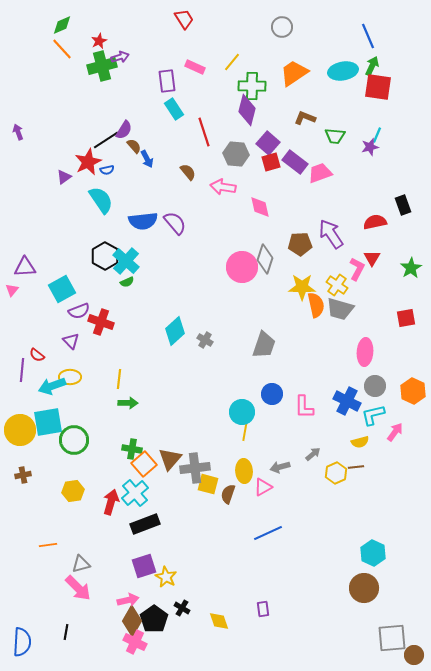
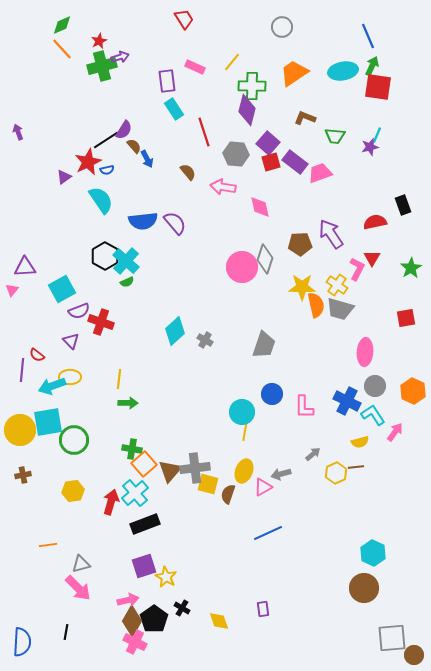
cyan L-shape at (373, 415): rotated 70 degrees clockwise
brown triangle at (170, 459): moved 12 px down
gray arrow at (280, 467): moved 1 px right, 7 px down
yellow ellipse at (244, 471): rotated 25 degrees clockwise
